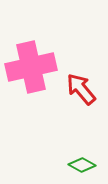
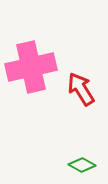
red arrow: rotated 8 degrees clockwise
